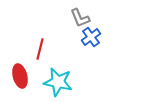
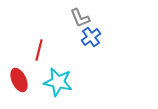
red line: moved 1 px left, 1 px down
red ellipse: moved 1 px left, 4 px down; rotated 10 degrees counterclockwise
